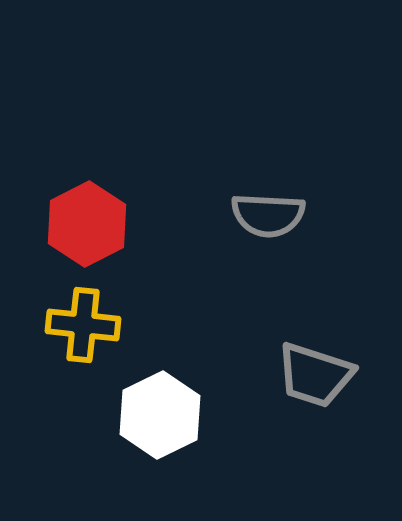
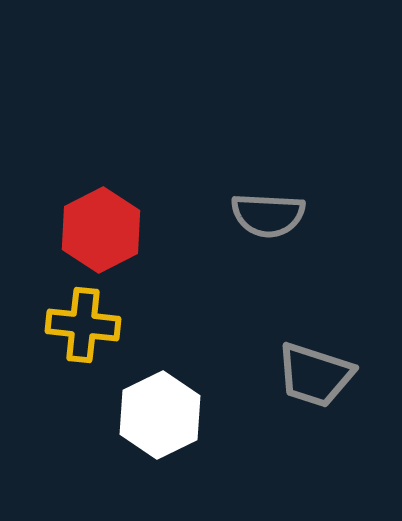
red hexagon: moved 14 px right, 6 px down
